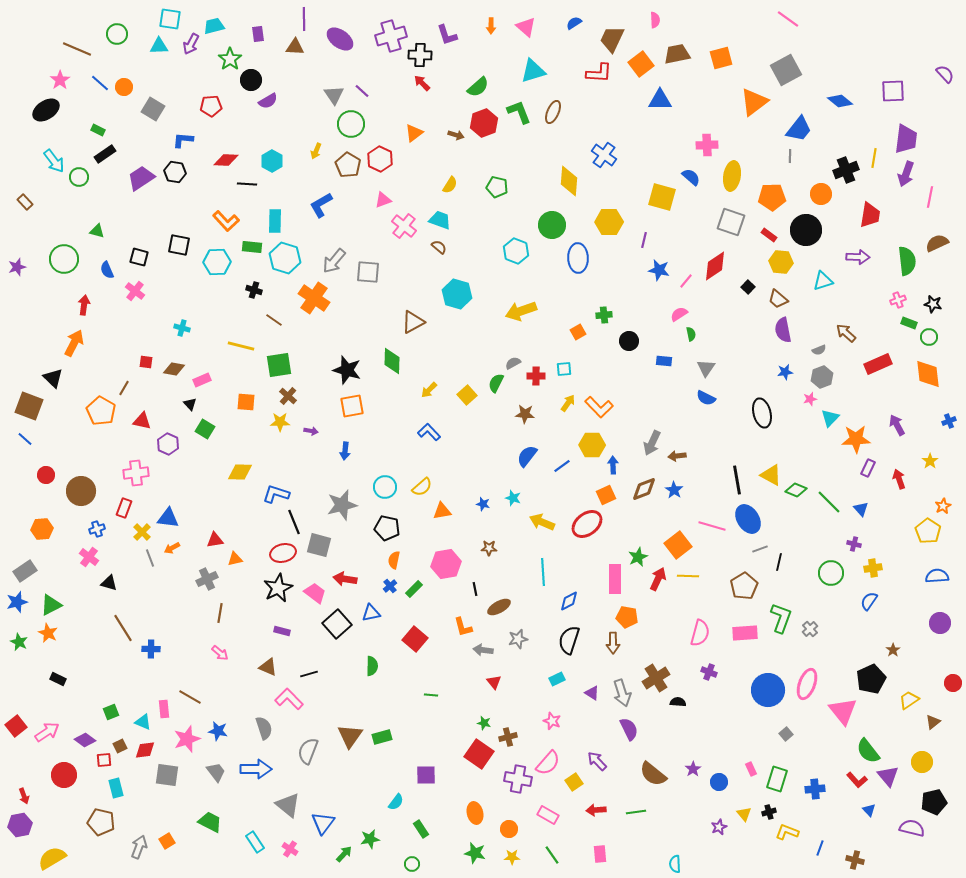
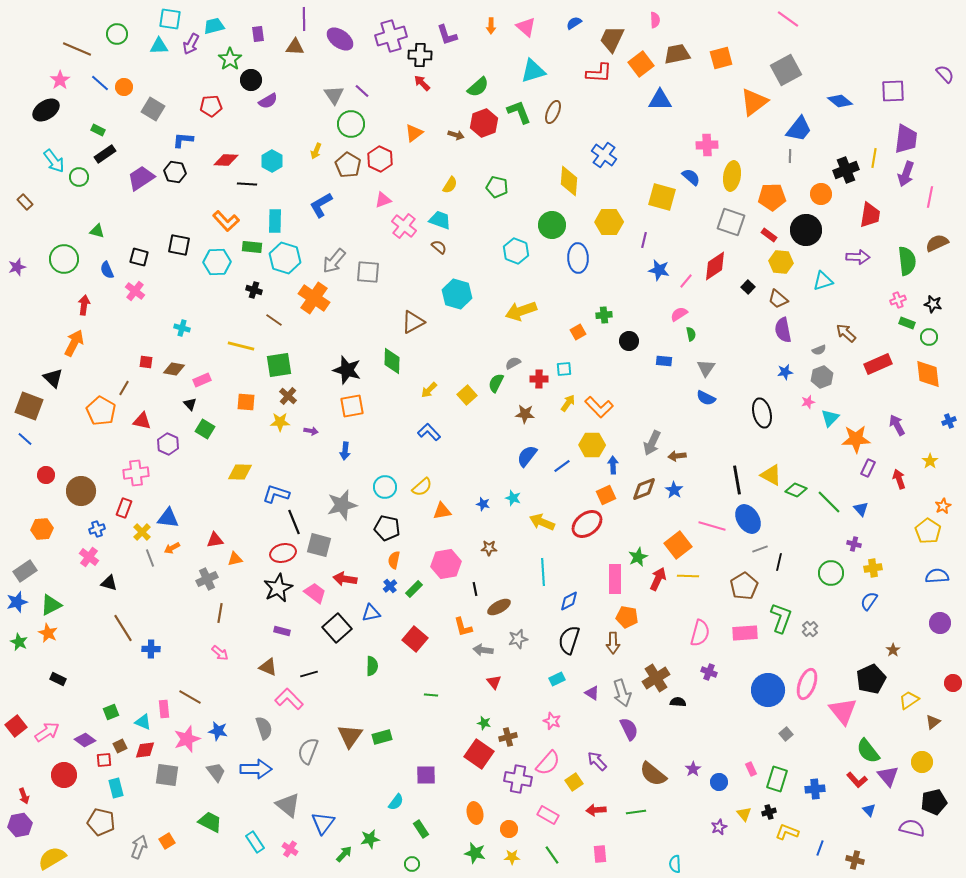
green rectangle at (909, 323): moved 2 px left
red cross at (536, 376): moved 3 px right, 3 px down
pink star at (810, 399): moved 2 px left, 3 px down
black square at (337, 624): moved 4 px down
